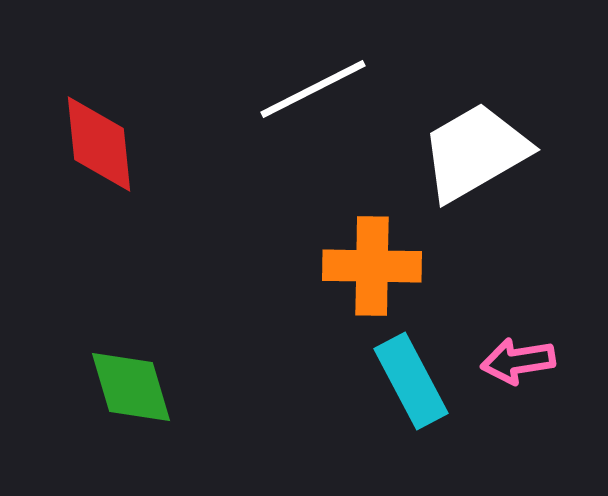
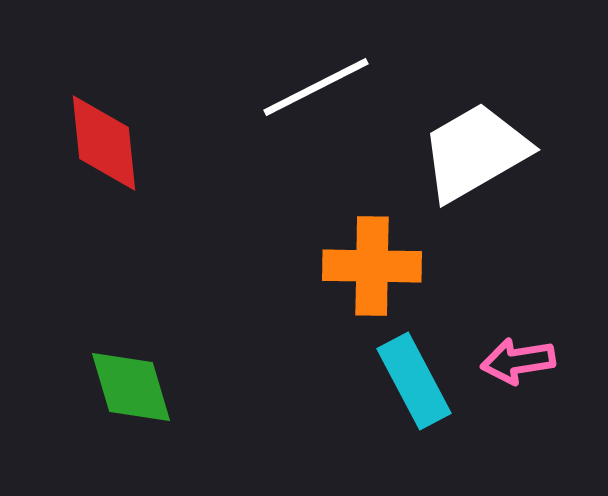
white line: moved 3 px right, 2 px up
red diamond: moved 5 px right, 1 px up
cyan rectangle: moved 3 px right
